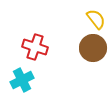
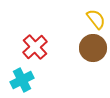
red cross: rotated 30 degrees clockwise
